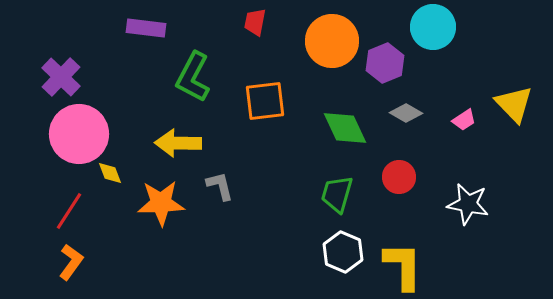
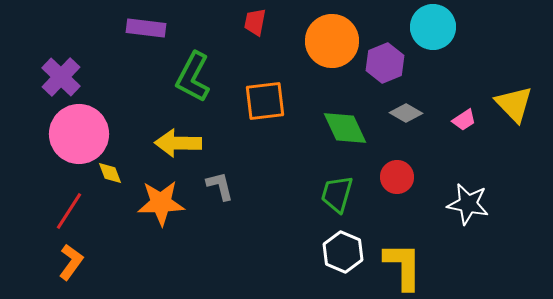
red circle: moved 2 px left
